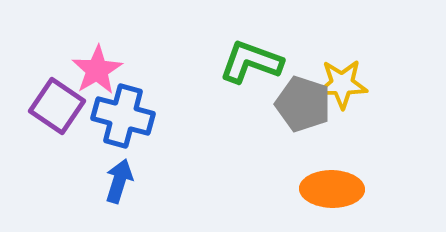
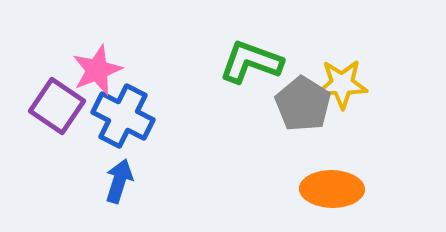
pink star: rotated 9 degrees clockwise
gray pentagon: rotated 14 degrees clockwise
blue cross: rotated 12 degrees clockwise
